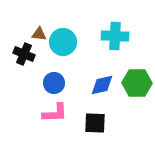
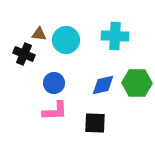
cyan circle: moved 3 px right, 2 px up
blue diamond: moved 1 px right
pink L-shape: moved 2 px up
